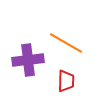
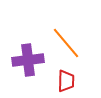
orange line: rotated 20 degrees clockwise
